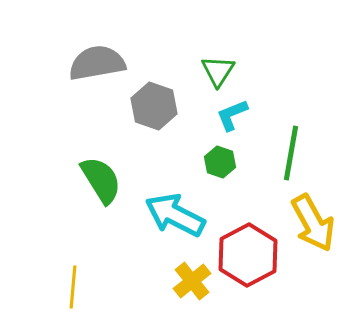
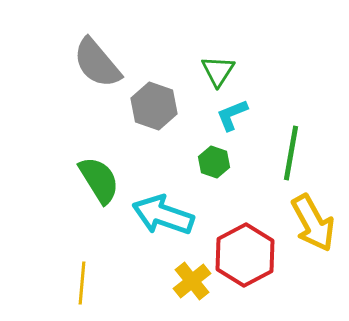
gray semicircle: rotated 120 degrees counterclockwise
green hexagon: moved 6 px left
green semicircle: moved 2 px left
cyan arrow: moved 12 px left; rotated 8 degrees counterclockwise
red hexagon: moved 3 px left
yellow line: moved 9 px right, 4 px up
